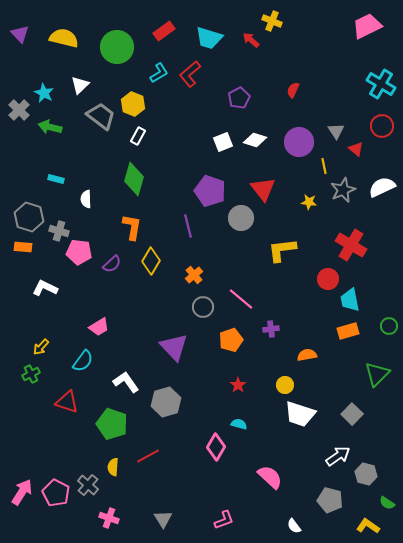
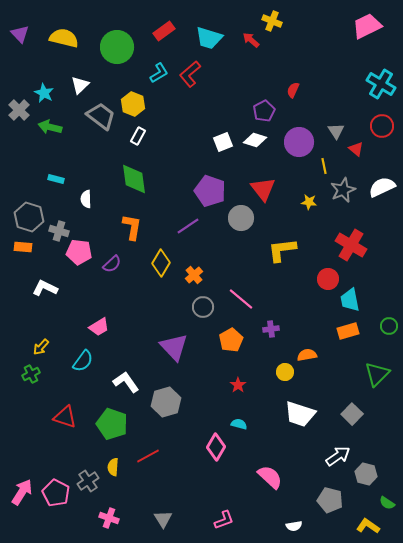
purple pentagon at (239, 98): moved 25 px right, 13 px down
green diamond at (134, 179): rotated 24 degrees counterclockwise
purple line at (188, 226): rotated 70 degrees clockwise
yellow diamond at (151, 261): moved 10 px right, 2 px down
orange pentagon at (231, 340): rotated 10 degrees counterclockwise
yellow circle at (285, 385): moved 13 px up
red triangle at (67, 402): moved 2 px left, 15 px down
gray cross at (88, 485): moved 4 px up; rotated 15 degrees clockwise
white semicircle at (294, 526): rotated 63 degrees counterclockwise
